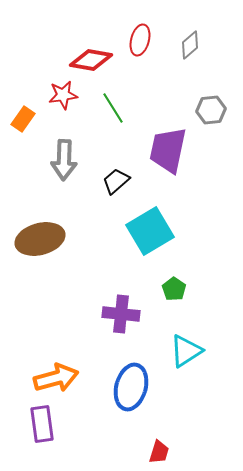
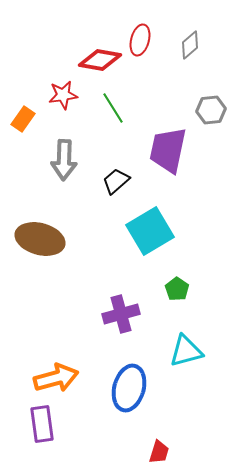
red diamond: moved 9 px right
brown ellipse: rotated 30 degrees clockwise
green pentagon: moved 3 px right
purple cross: rotated 21 degrees counterclockwise
cyan triangle: rotated 18 degrees clockwise
blue ellipse: moved 2 px left, 1 px down
